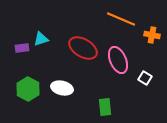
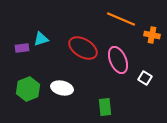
green hexagon: rotated 10 degrees clockwise
